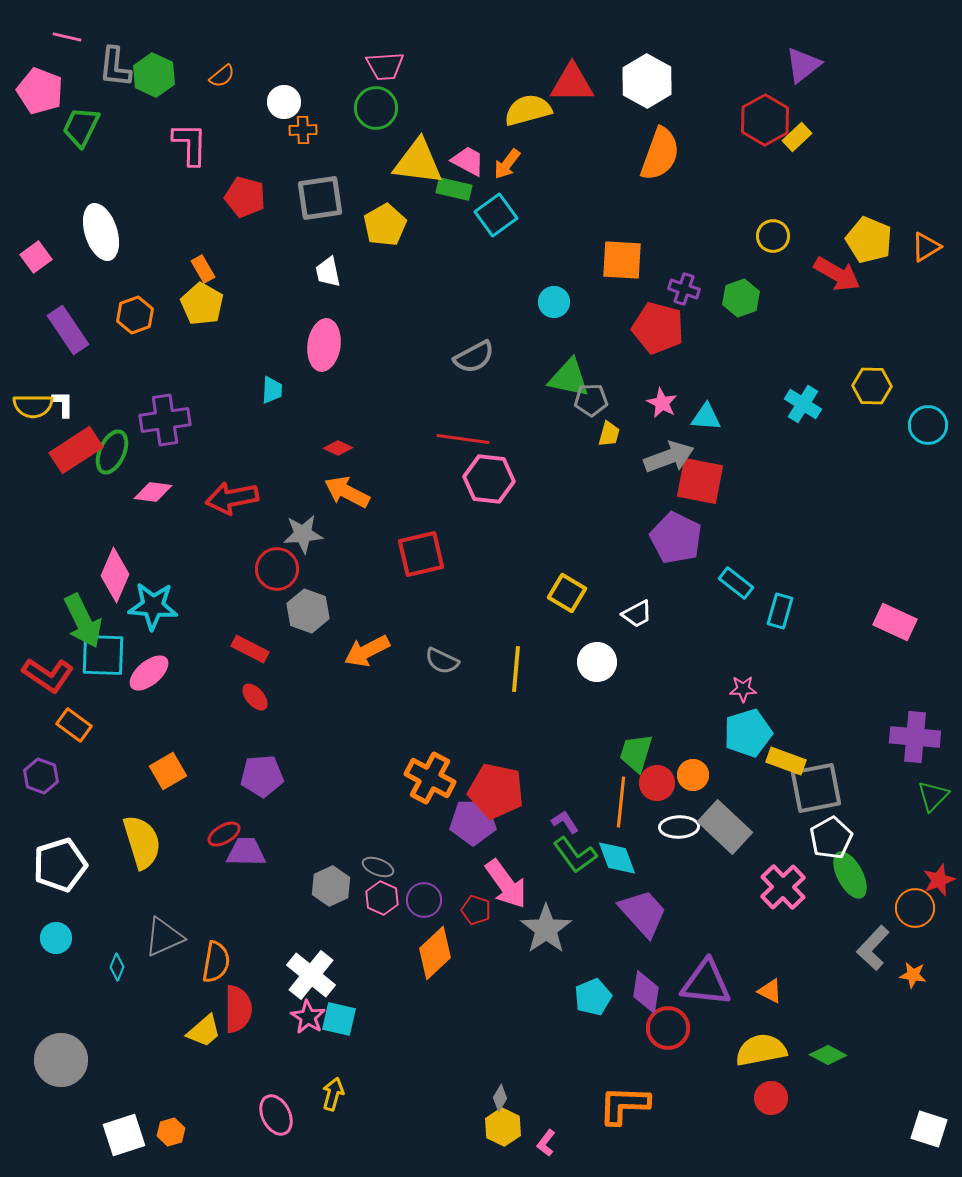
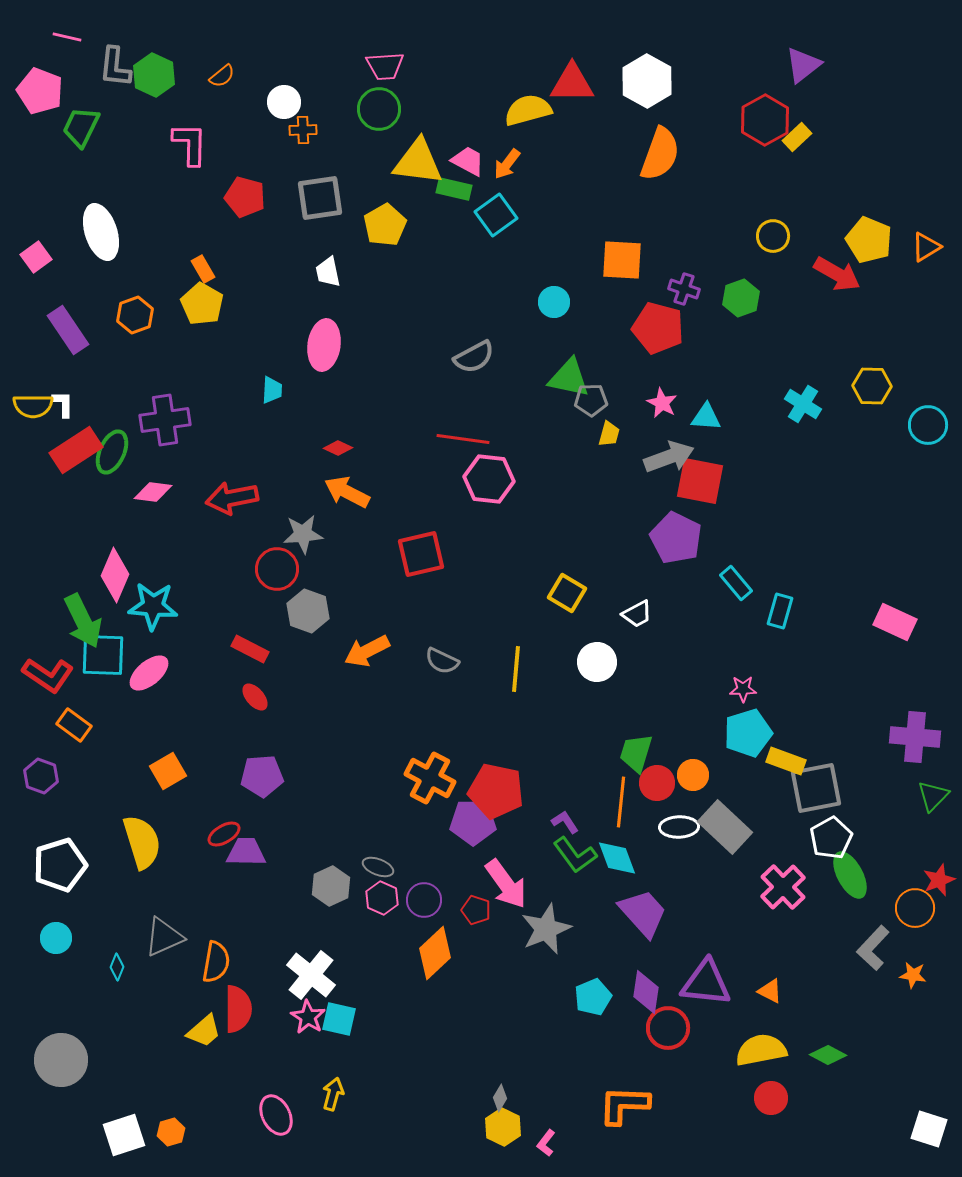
green circle at (376, 108): moved 3 px right, 1 px down
cyan rectangle at (736, 583): rotated 12 degrees clockwise
gray star at (546, 929): rotated 12 degrees clockwise
